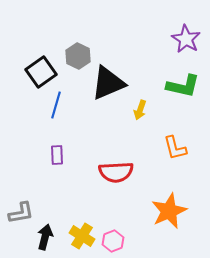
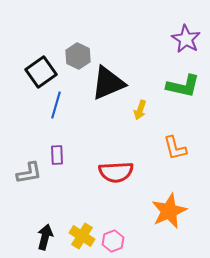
gray L-shape: moved 8 px right, 40 px up
